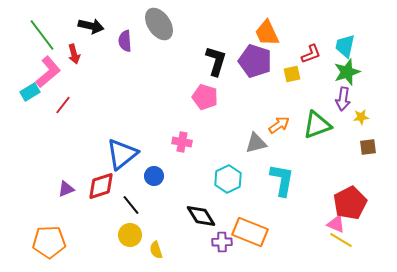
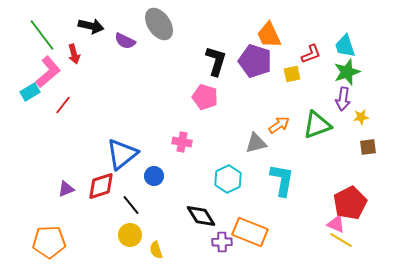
orange trapezoid: moved 2 px right, 2 px down
purple semicircle: rotated 60 degrees counterclockwise
cyan trapezoid: rotated 30 degrees counterclockwise
